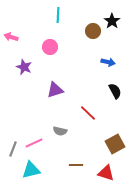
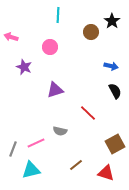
brown circle: moved 2 px left, 1 px down
blue arrow: moved 3 px right, 4 px down
pink line: moved 2 px right
brown line: rotated 40 degrees counterclockwise
